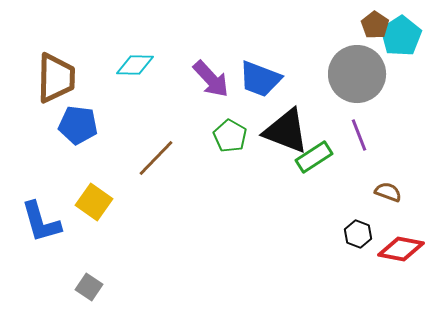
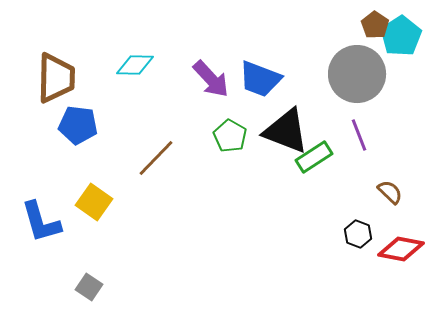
brown semicircle: moved 2 px right; rotated 24 degrees clockwise
